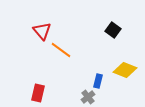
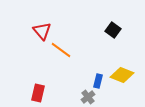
yellow diamond: moved 3 px left, 5 px down
